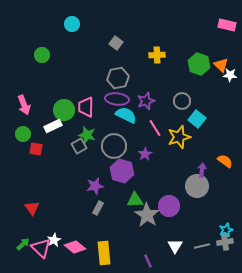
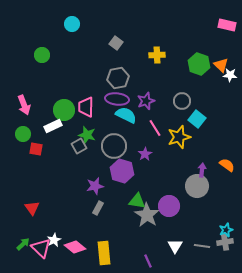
orange semicircle at (225, 161): moved 2 px right, 4 px down
green triangle at (135, 200): moved 2 px right, 1 px down; rotated 12 degrees clockwise
gray line at (202, 246): rotated 21 degrees clockwise
